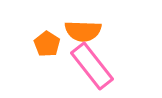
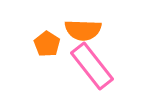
orange semicircle: moved 1 px up
